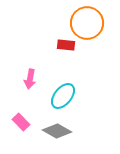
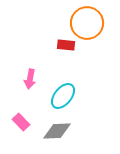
gray diamond: rotated 32 degrees counterclockwise
